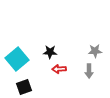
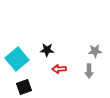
black star: moved 3 px left, 2 px up
